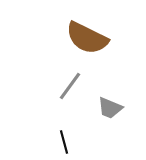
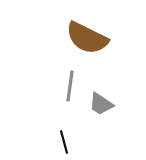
gray line: rotated 28 degrees counterclockwise
gray trapezoid: moved 9 px left, 4 px up; rotated 12 degrees clockwise
